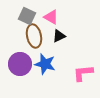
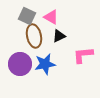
blue star: rotated 25 degrees counterclockwise
pink L-shape: moved 18 px up
